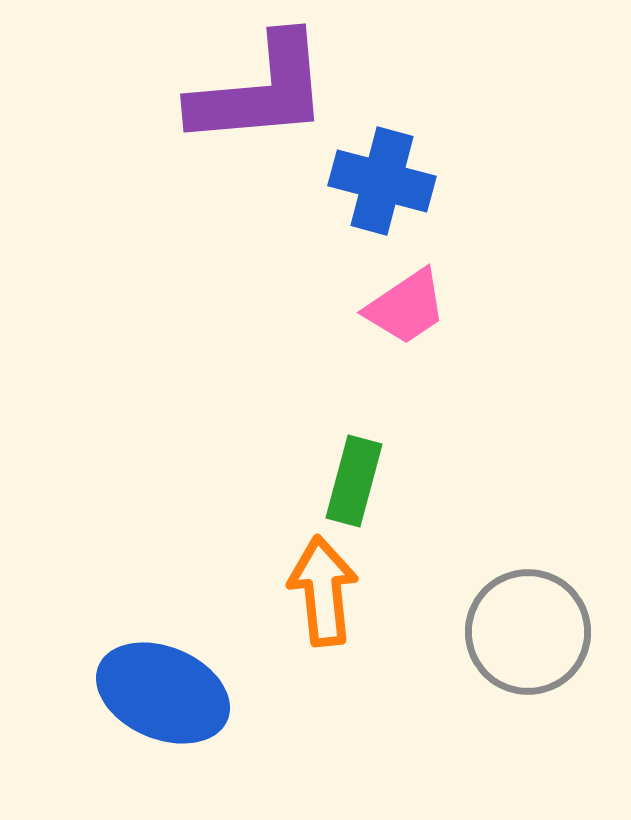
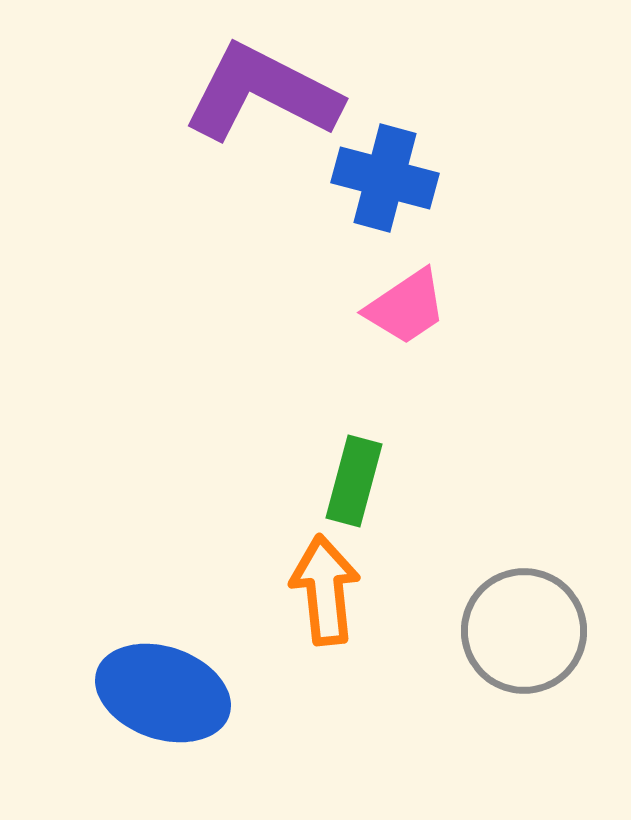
purple L-shape: moved 2 px right, 2 px down; rotated 148 degrees counterclockwise
blue cross: moved 3 px right, 3 px up
orange arrow: moved 2 px right, 1 px up
gray circle: moved 4 px left, 1 px up
blue ellipse: rotated 4 degrees counterclockwise
